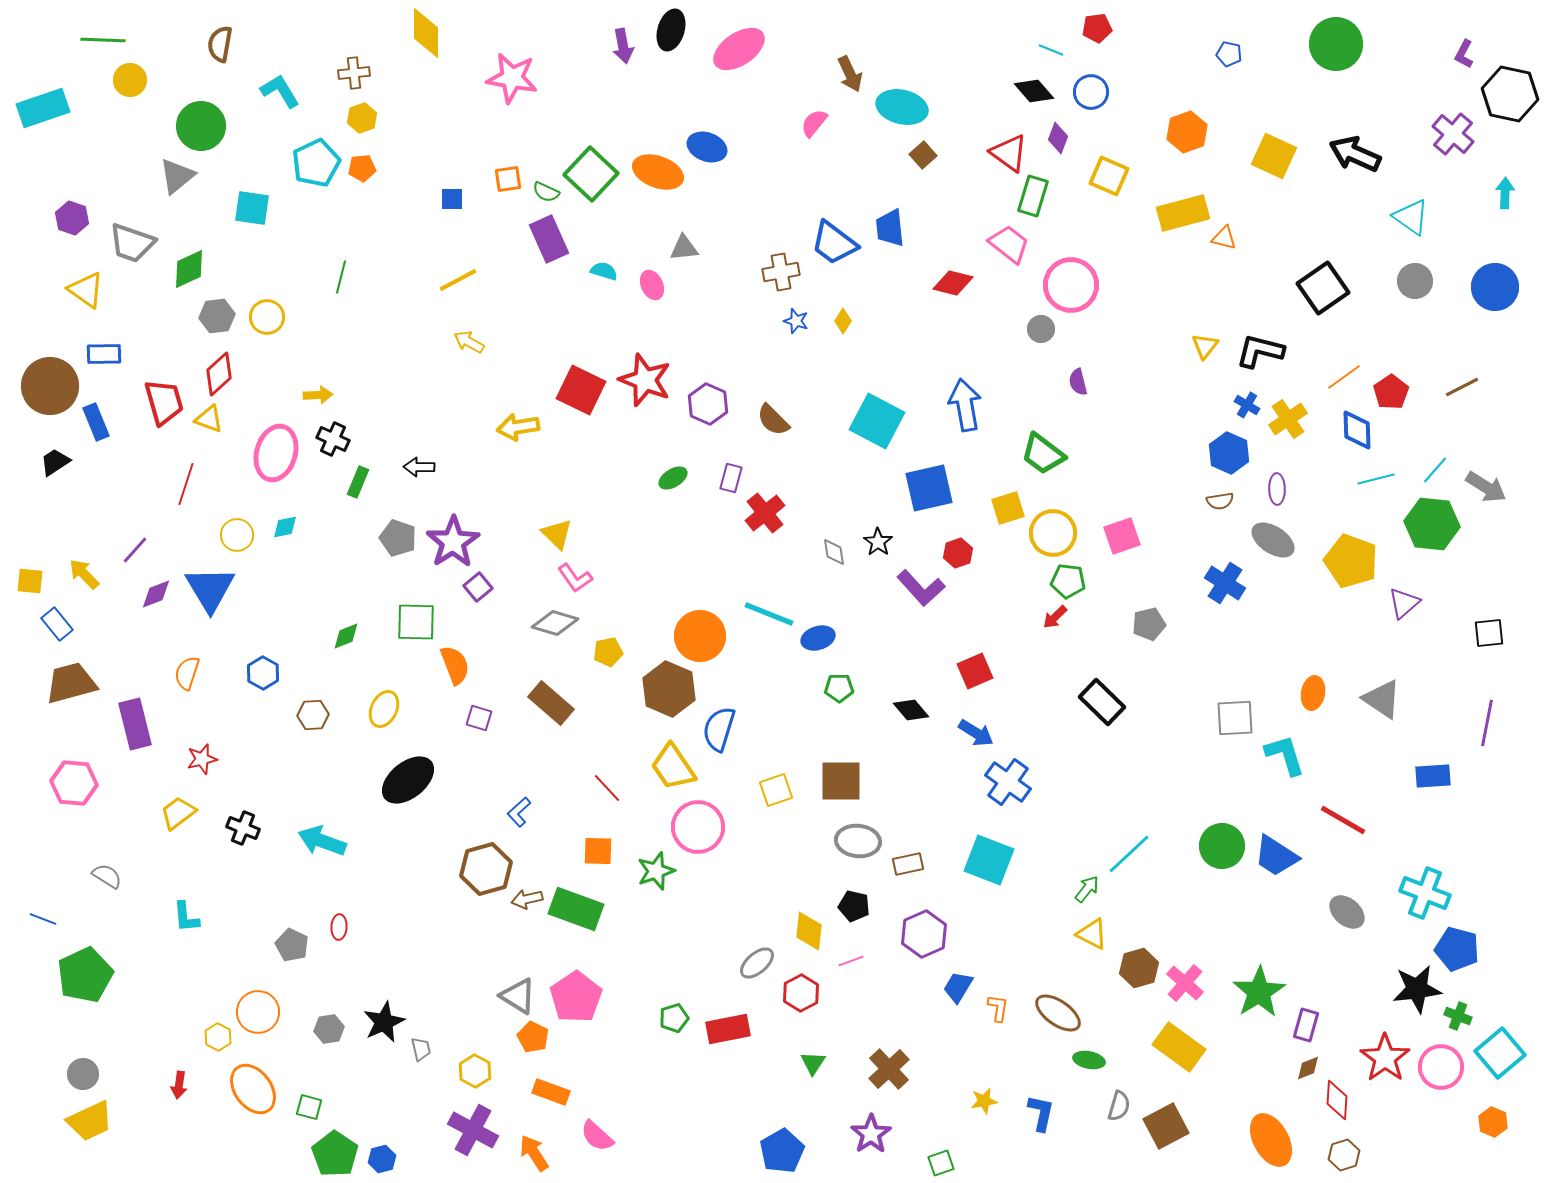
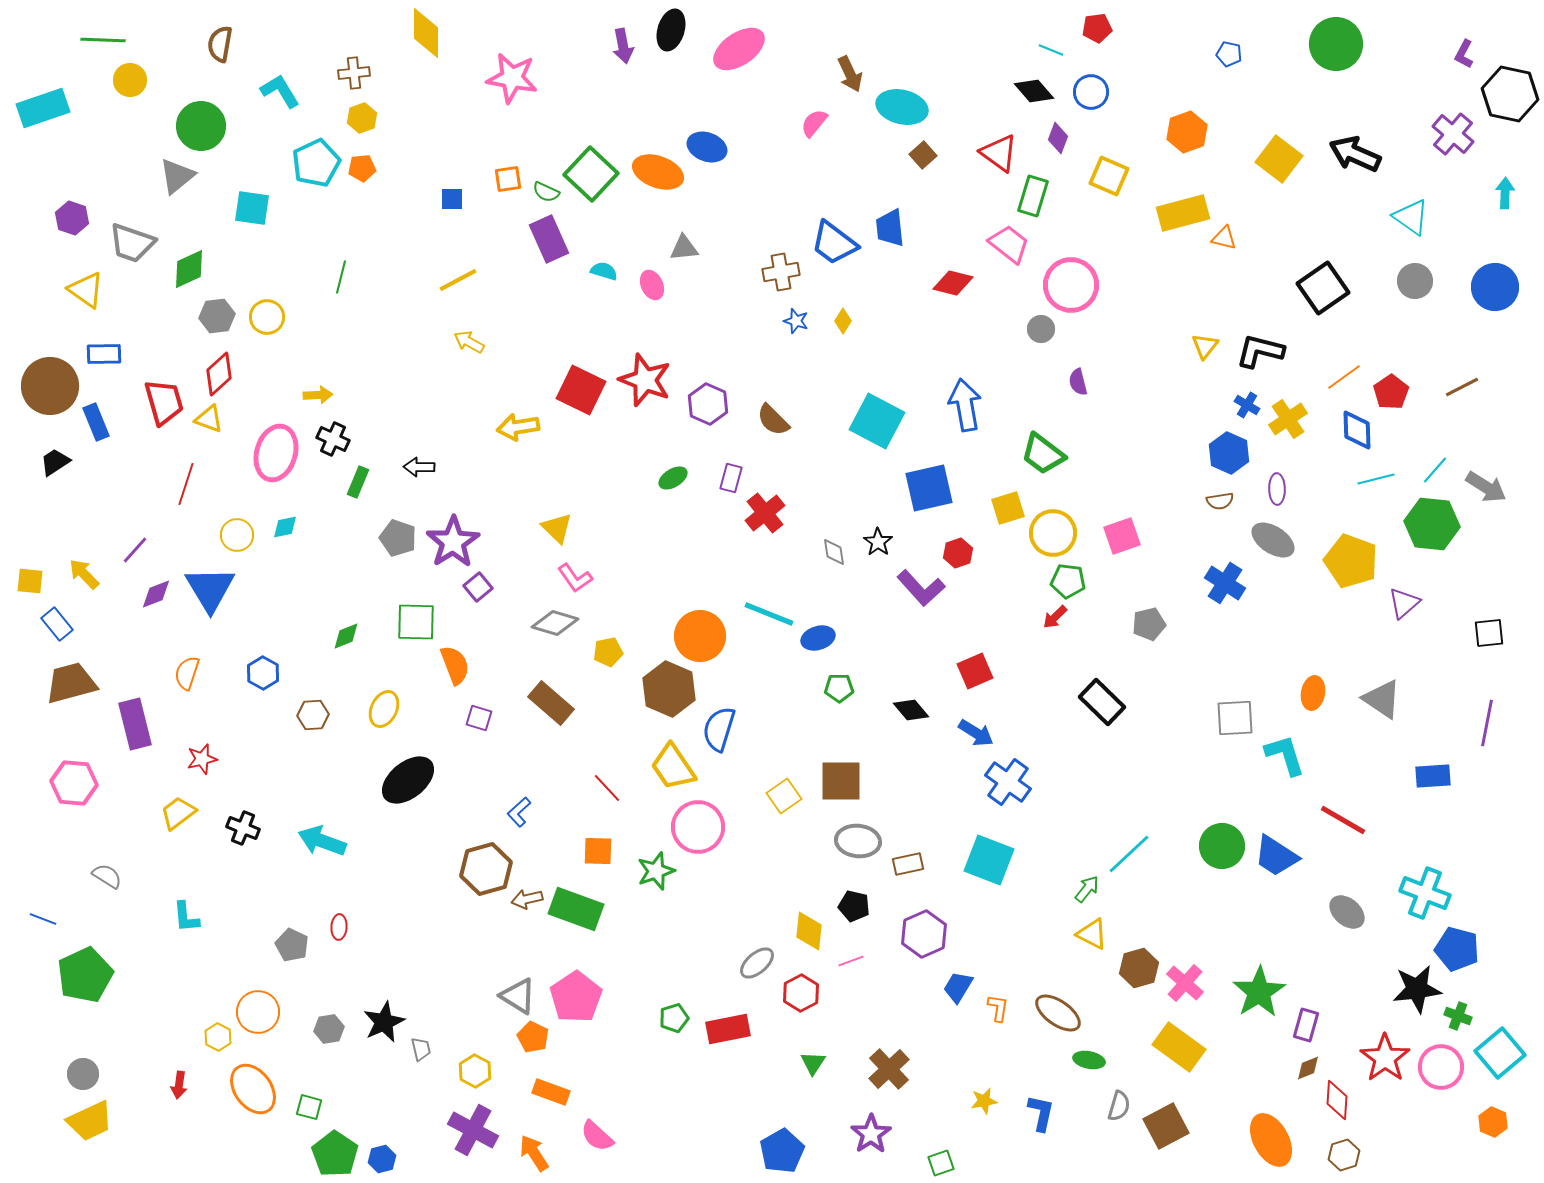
red triangle at (1009, 153): moved 10 px left
yellow square at (1274, 156): moved 5 px right, 3 px down; rotated 12 degrees clockwise
yellow triangle at (557, 534): moved 6 px up
yellow square at (776, 790): moved 8 px right, 6 px down; rotated 16 degrees counterclockwise
